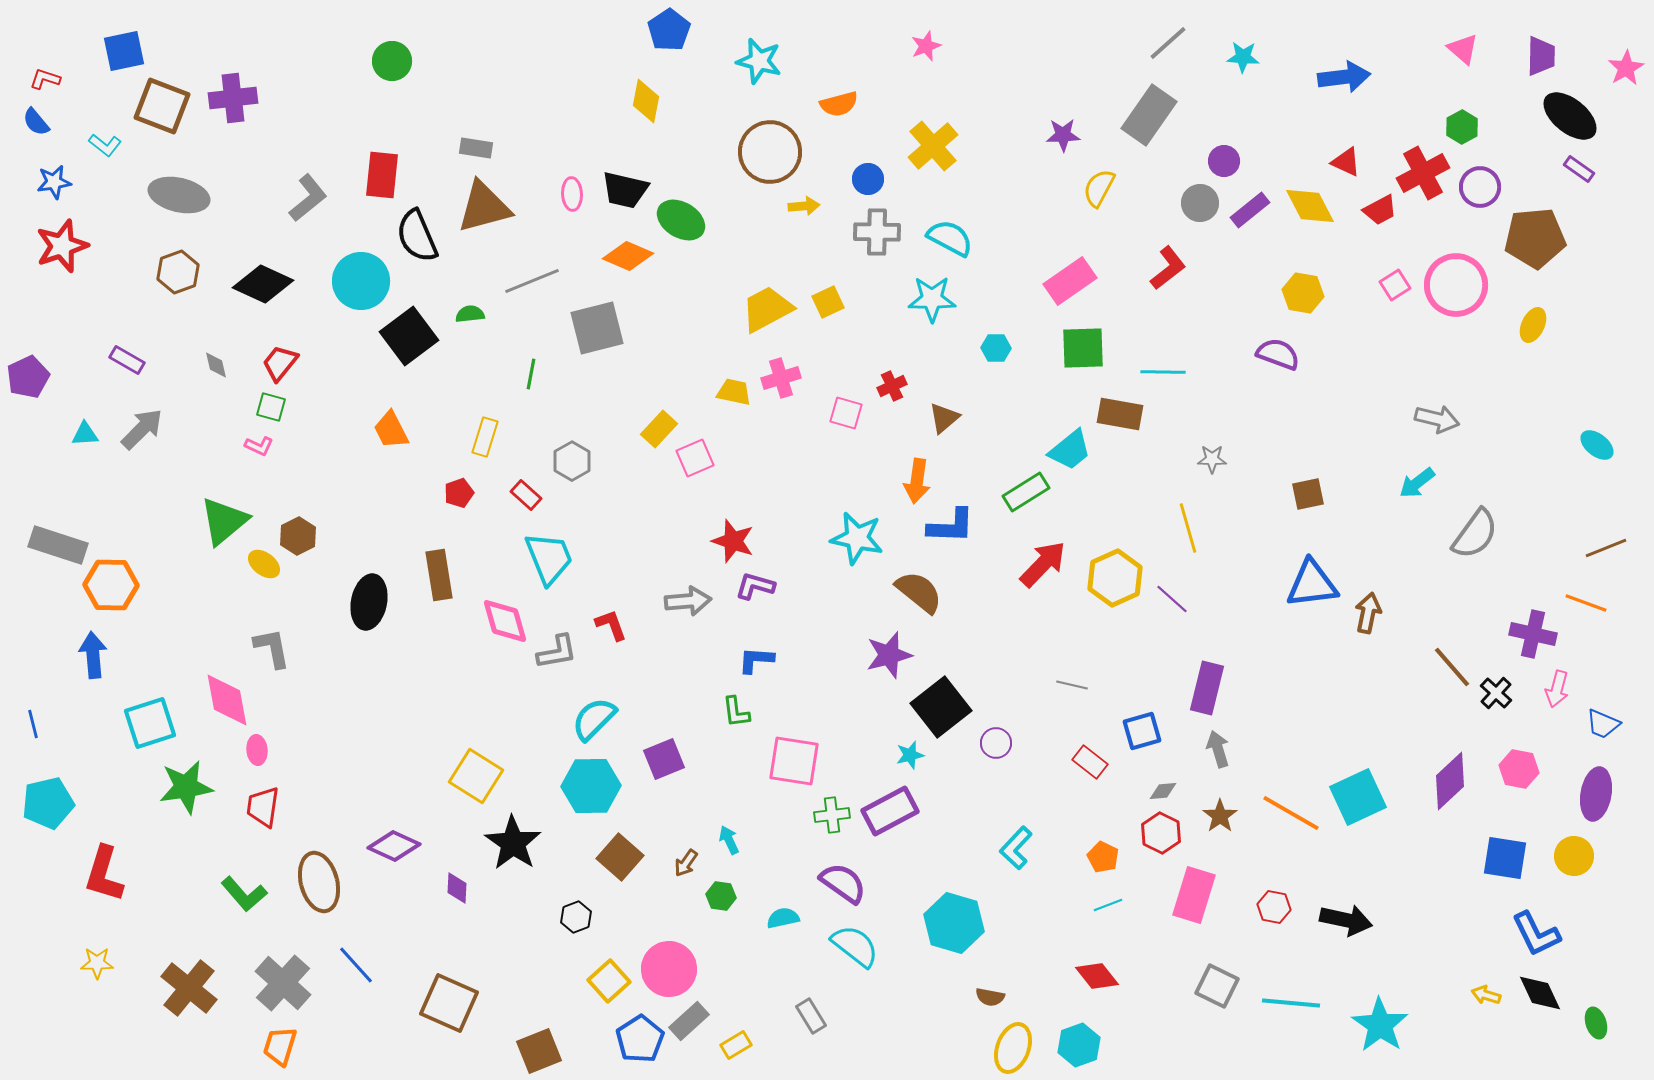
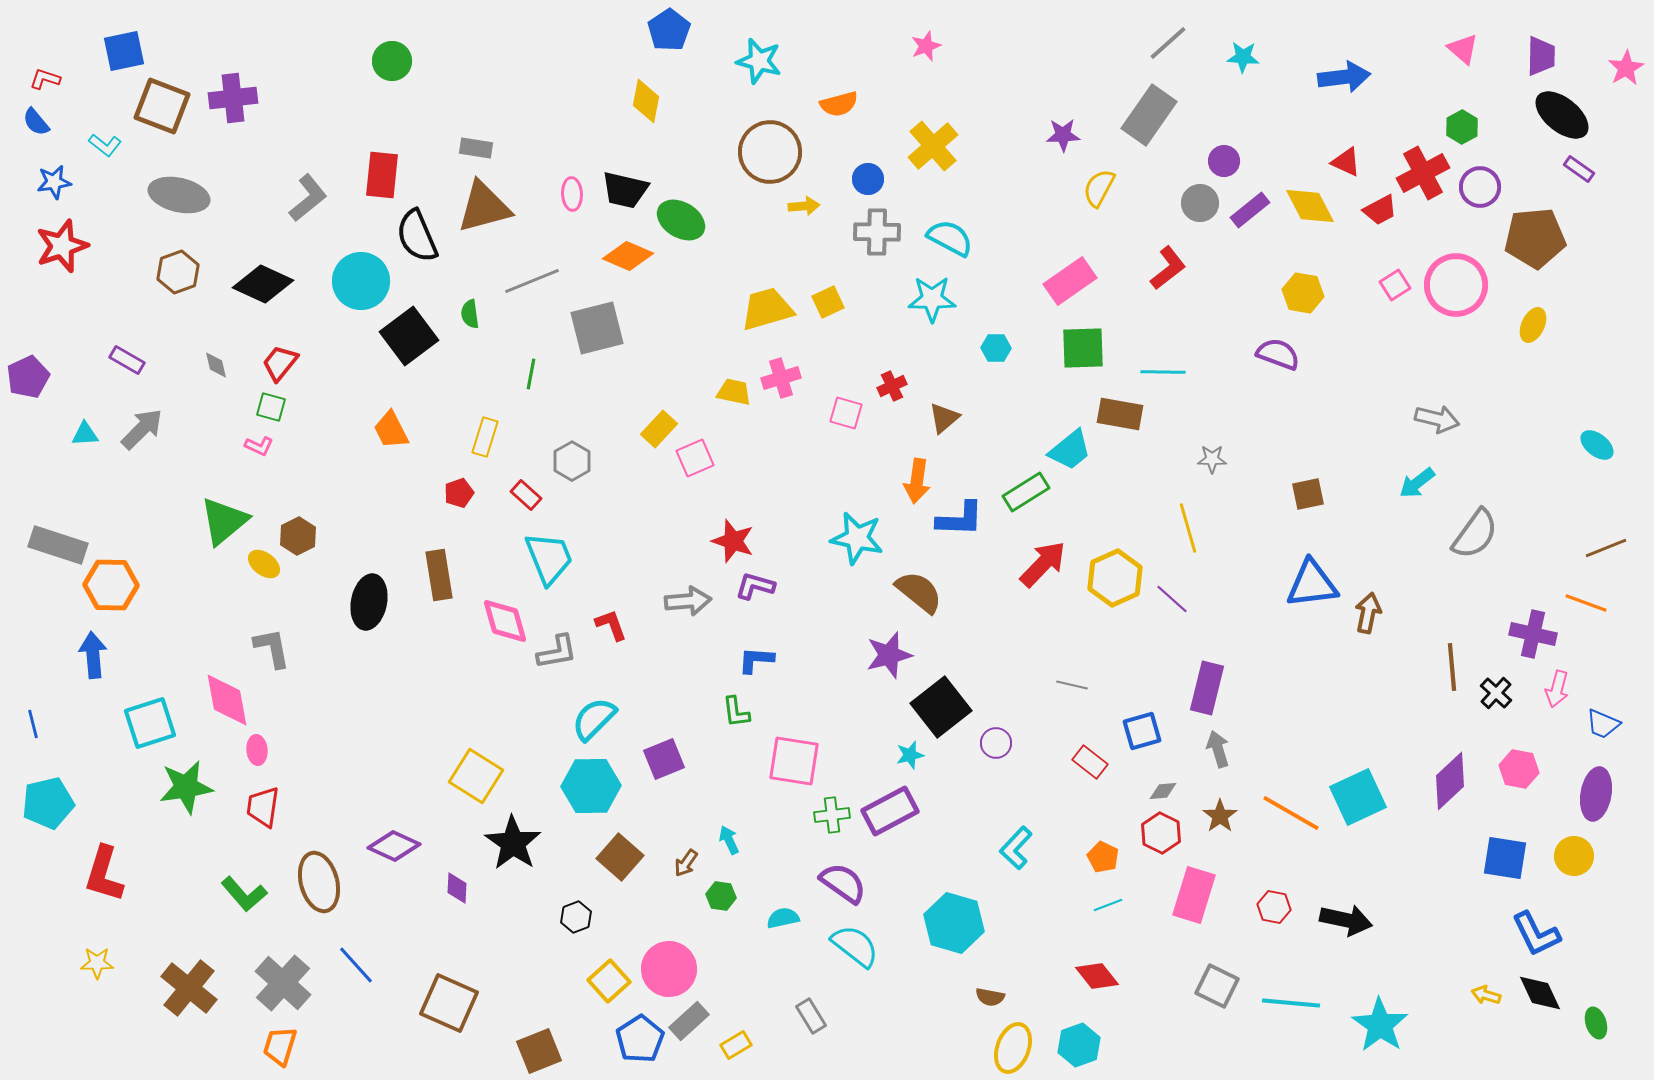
black ellipse at (1570, 116): moved 8 px left, 1 px up
yellow trapezoid at (767, 309): rotated 12 degrees clockwise
green semicircle at (470, 314): rotated 92 degrees counterclockwise
blue L-shape at (951, 526): moved 9 px right, 7 px up
brown line at (1452, 667): rotated 36 degrees clockwise
